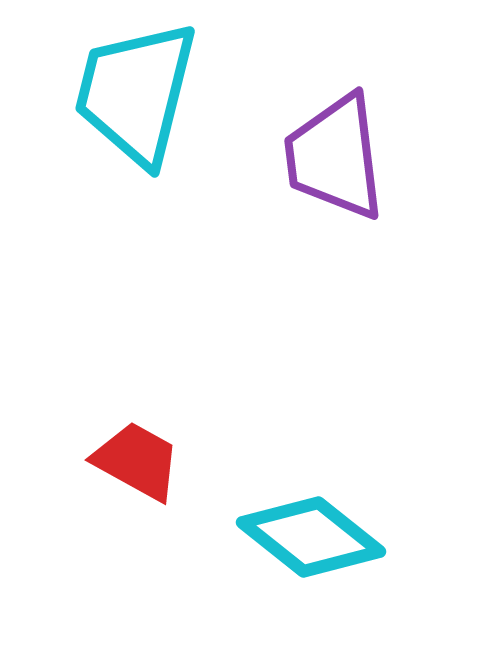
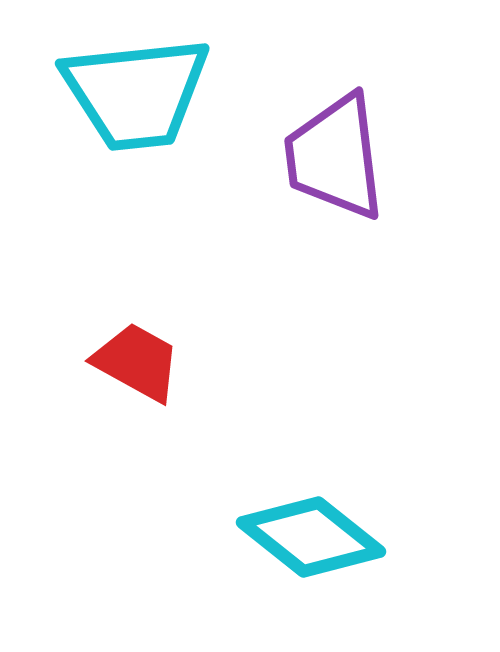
cyan trapezoid: rotated 110 degrees counterclockwise
red trapezoid: moved 99 px up
